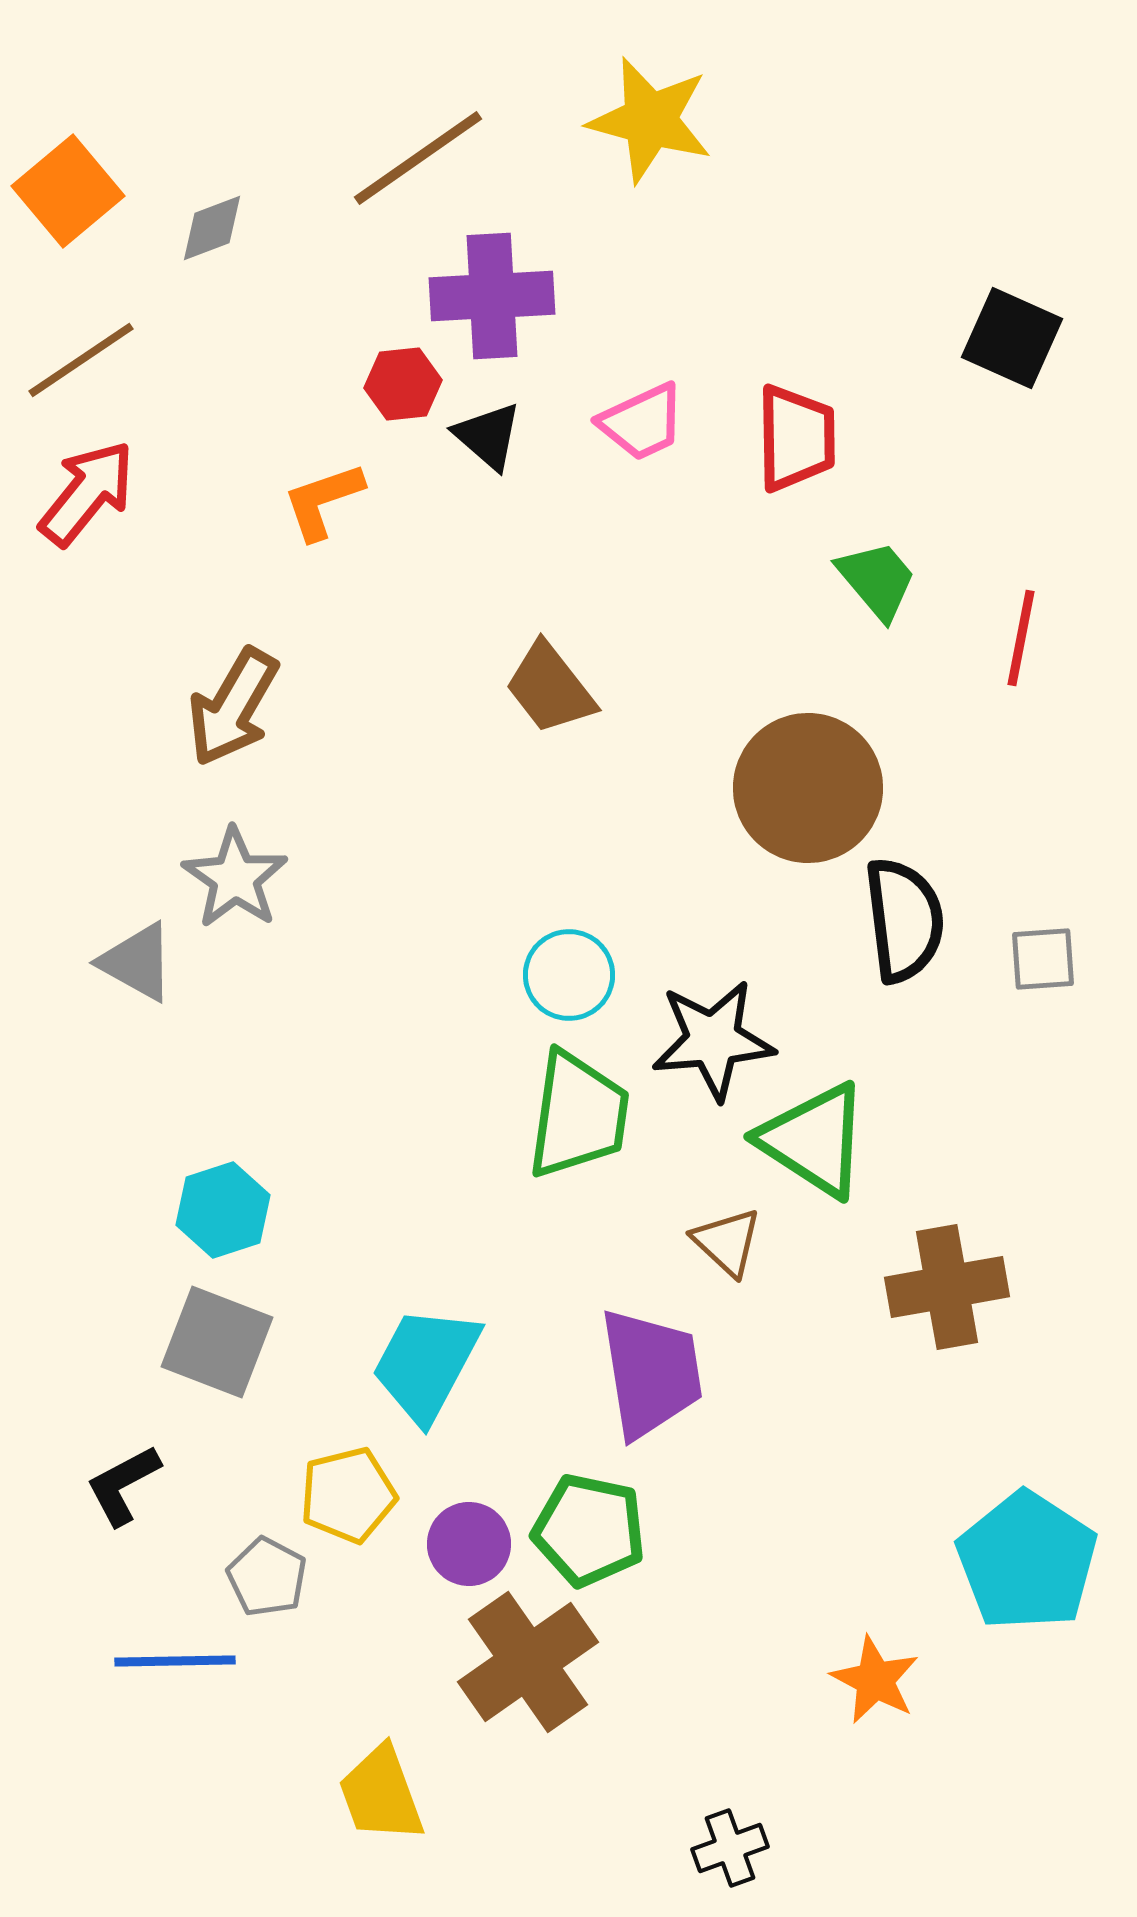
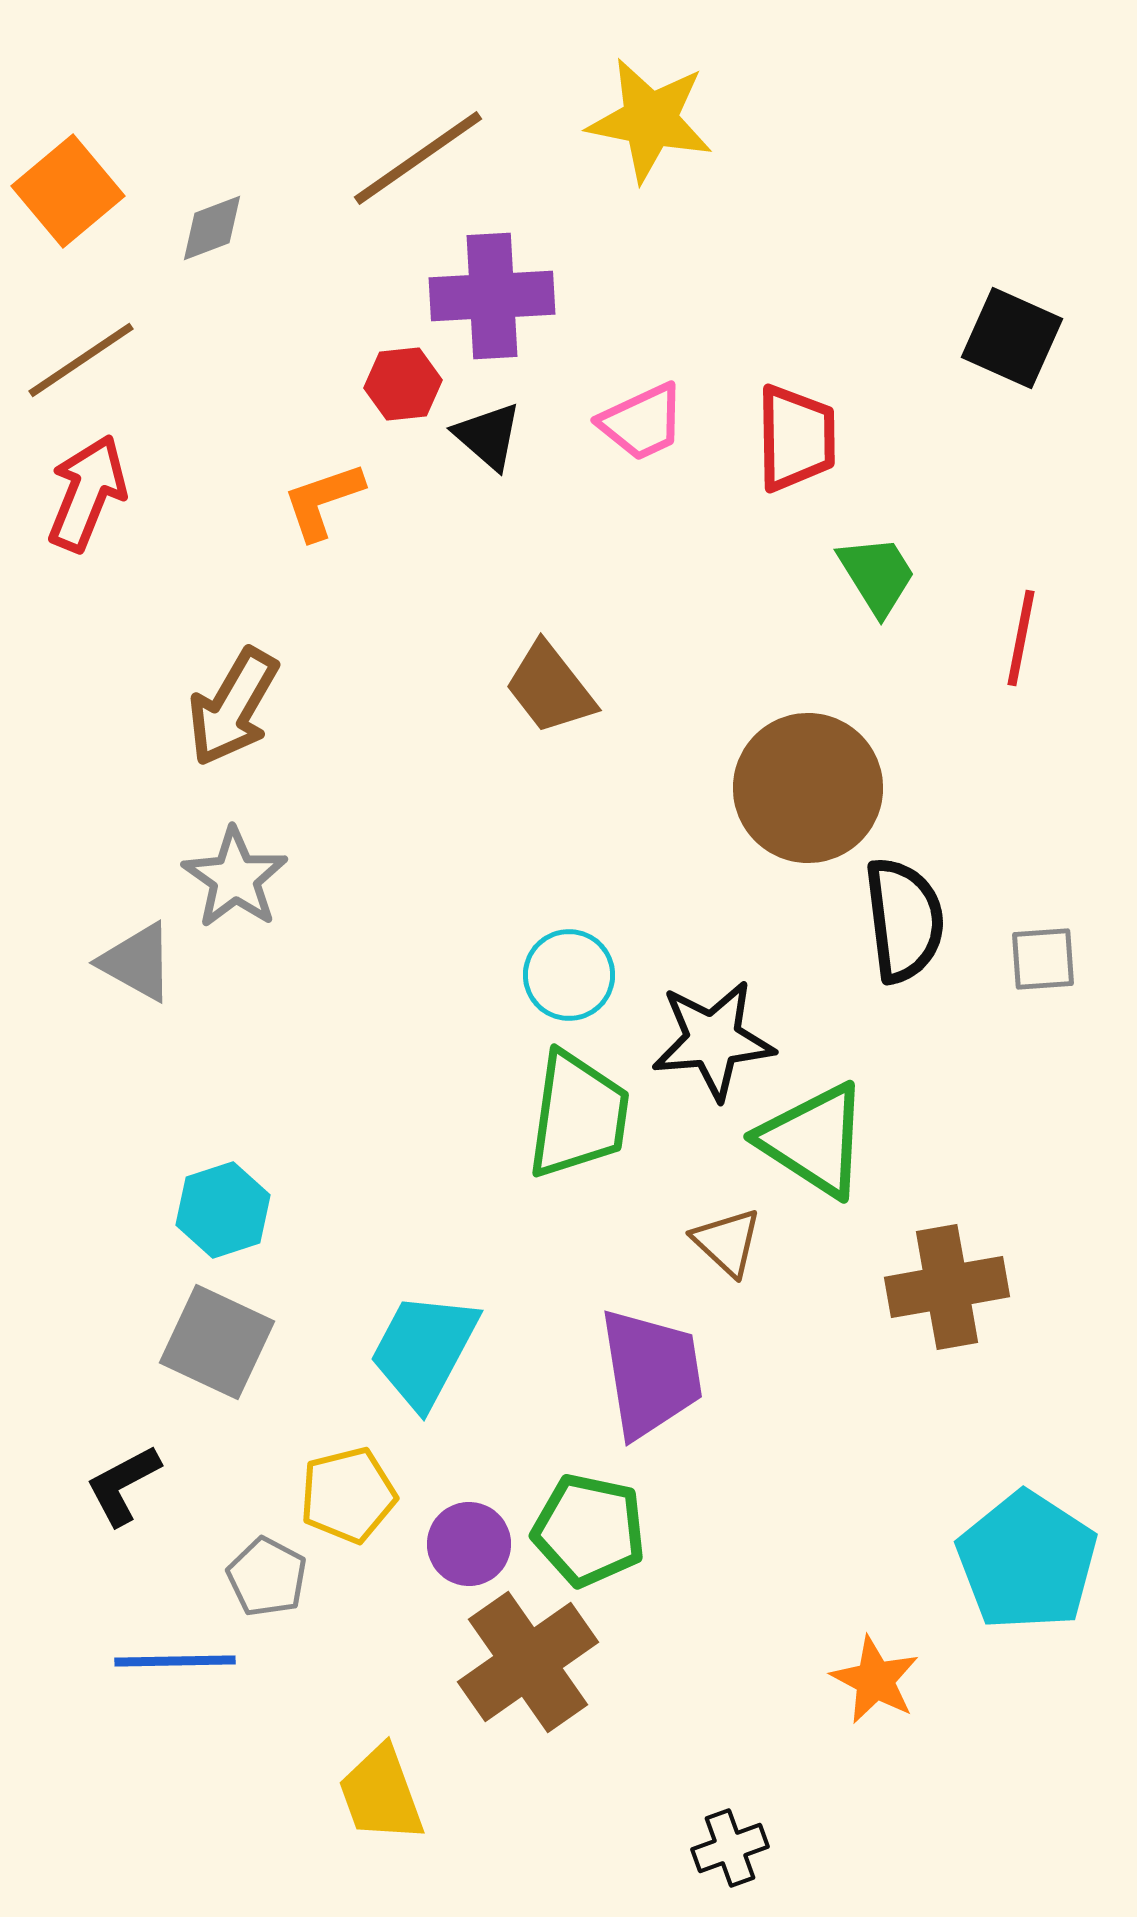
yellow star at (650, 120): rotated 4 degrees counterclockwise
red arrow at (87, 493): rotated 17 degrees counterclockwise
green trapezoid at (877, 580): moved 5 px up; rotated 8 degrees clockwise
gray square at (217, 1342): rotated 4 degrees clockwise
cyan trapezoid at (426, 1364): moved 2 px left, 14 px up
